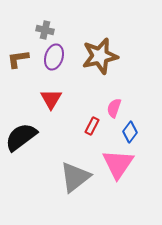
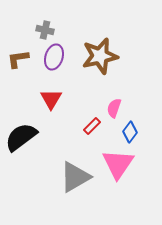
red rectangle: rotated 18 degrees clockwise
gray triangle: rotated 8 degrees clockwise
